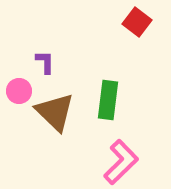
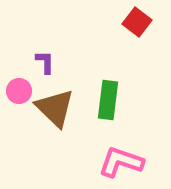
brown triangle: moved 4 px up
pink L-shape: rotated 117 degrees counterclockwise
